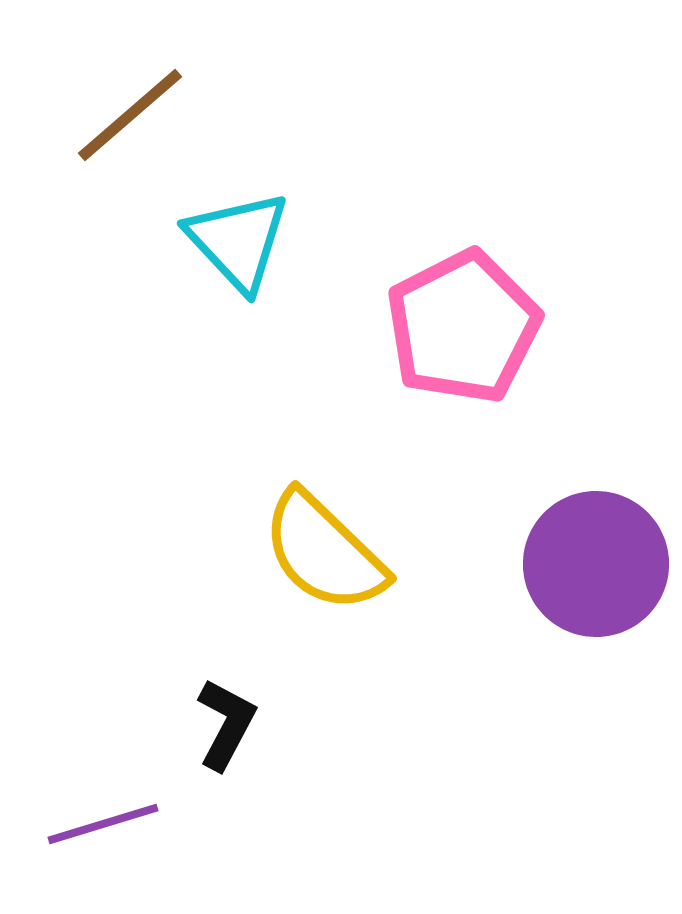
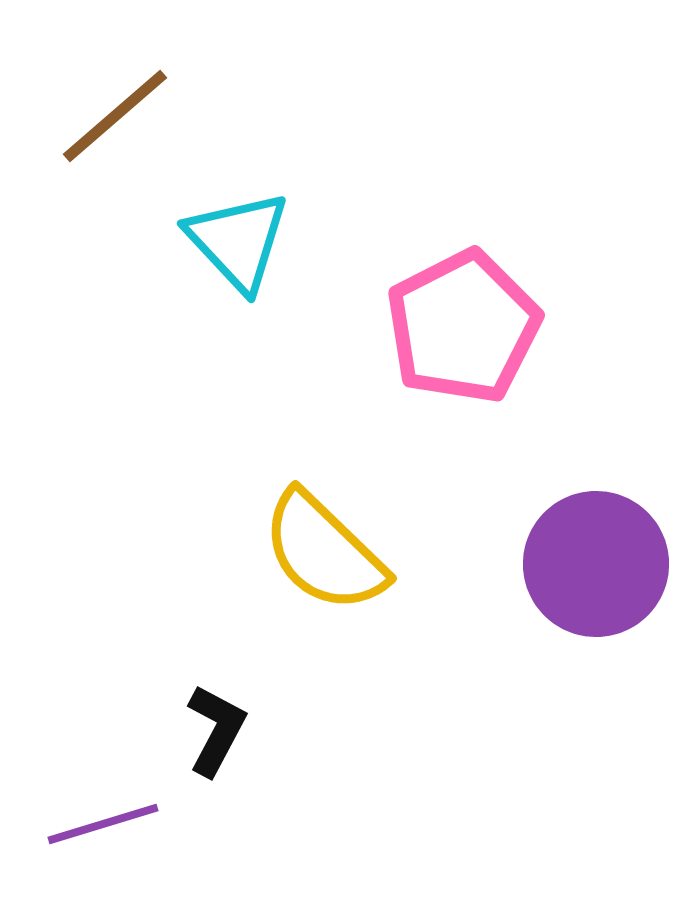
brown line: moved 15 px left, 1 px down
black L-shape: moved 10 px left, 6 px down
